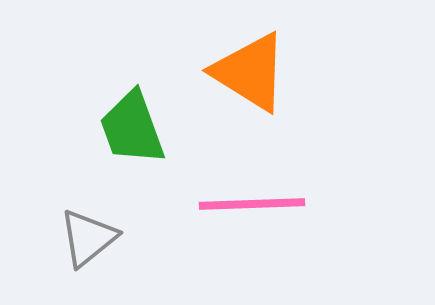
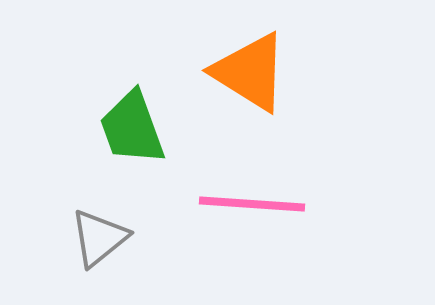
pink line: rotated 6 degrees clockwise
gray triangle: moved 11 px right
